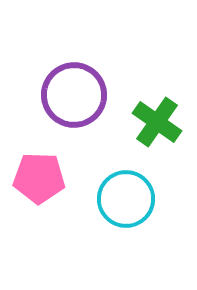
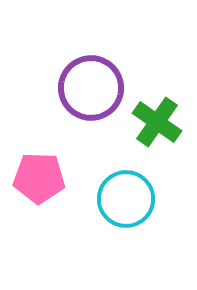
purple circle: moved 17 px right, 7 px up
